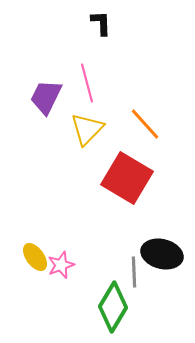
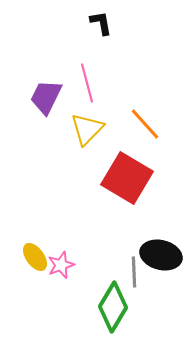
black L-shape: rotated 8 degrees counterclockwise
black ellipse: moved 1 px left, 1 px down
